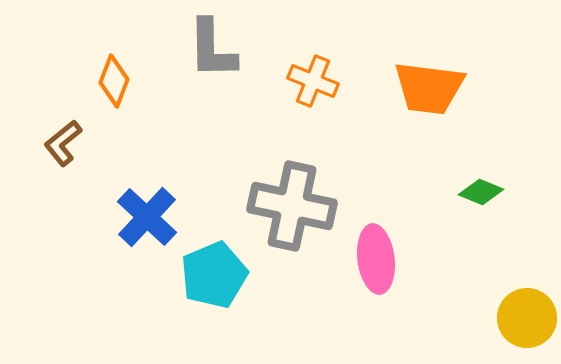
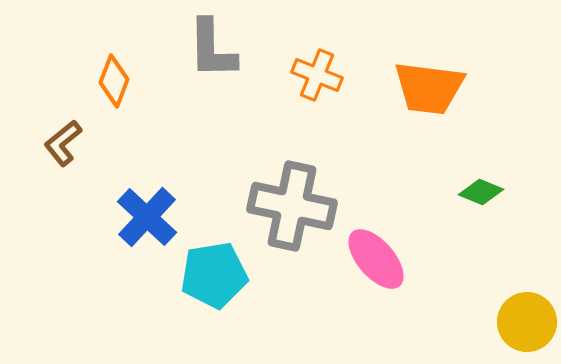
orange cross: moved 4 px right, 6 px up
pink ellipse: rotated 34 degrees counterclockwise
cyan pentagon: rotated 14 degrees clockwise
yellow circle: moved 4 px down
